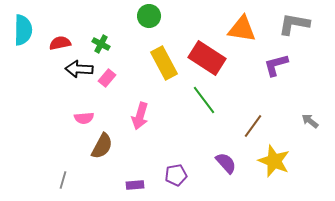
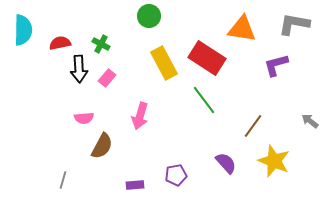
black arrow: rotated 96 degrees counterclockwise
